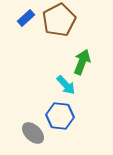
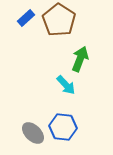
brown pentagon: rotated 12 degrees counterclockwise
green arrow: moved 2 px left, 3 px up
blue hexagon: moved 3 px right, 11 px down
